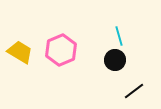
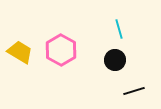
cyan line: moved 7 px up
pink hexagon: rotated 8 degrees counterclockwise
black line: rotated 20 degrees clockwise
